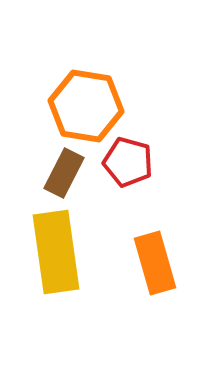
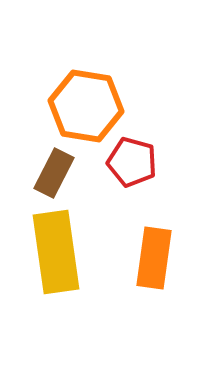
red pentagon: moved 4 px right
brown rectangle: moved 10 px left
orange rectangle: moved 1 px left, 5 px up; rotated 24 degrees clockwise
